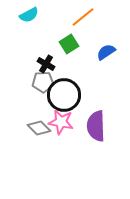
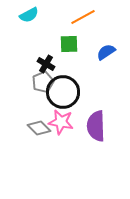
orange line: rotated 10 degrees clockwise
green square: rotated 30 degrees clockwise
gray pentagon: rotated 20 degrees counterclockwise
black circle: moved 1 px left, 3 px up
